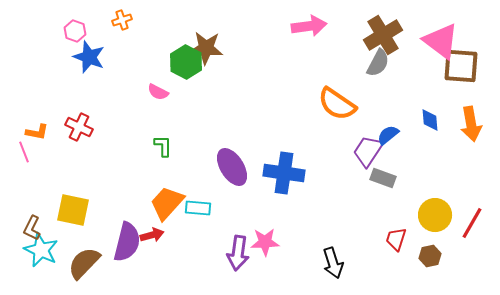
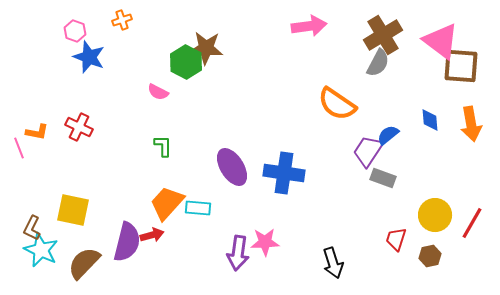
pink line: moved 5 px left, 4 px up
